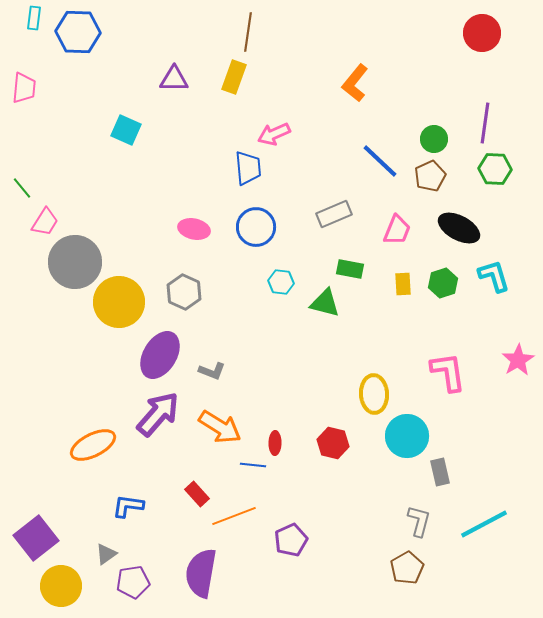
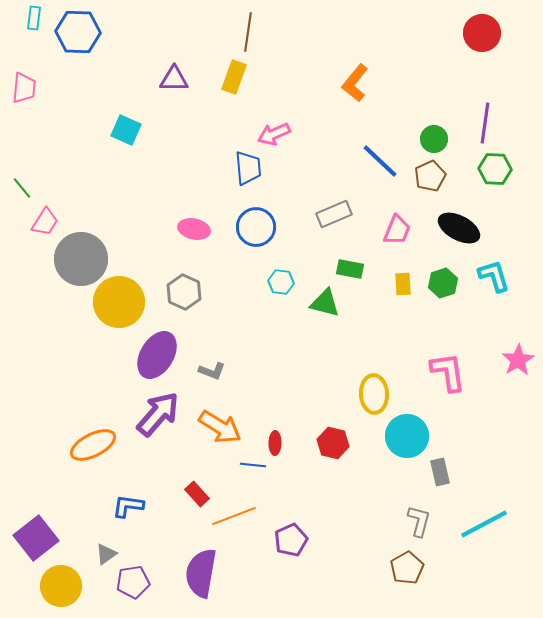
gray circle at (75, 262): moved 6 px right, 3 px up
purple ellipse at (160, 355): moved 3 px left
